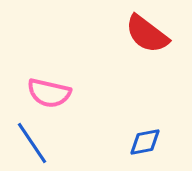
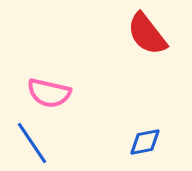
red semicircle: rotated 15 degrees clockwise
